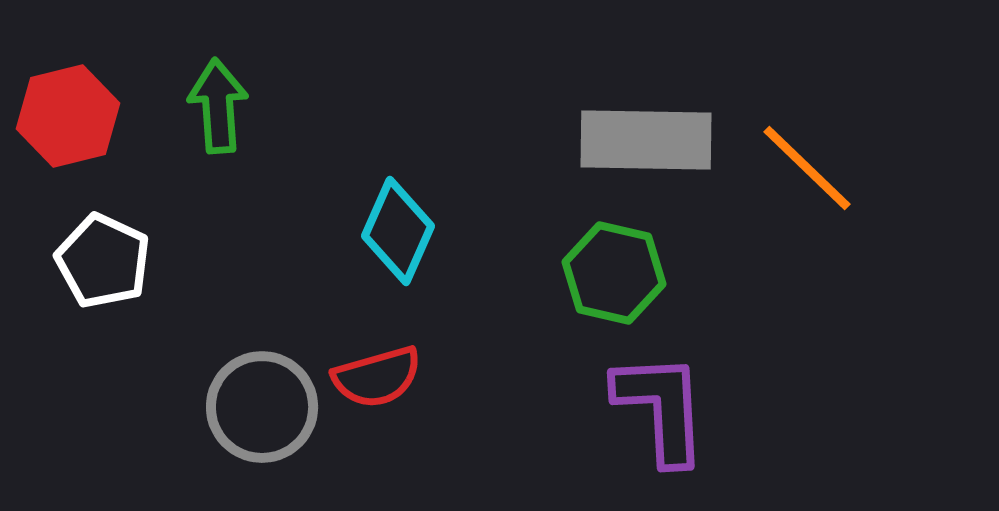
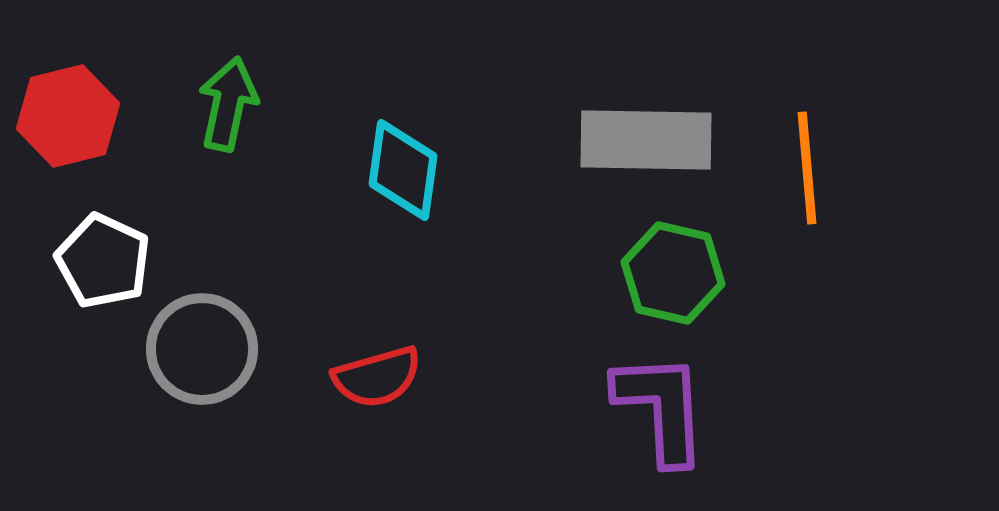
green arrow: moved 10 px right, 2 px up; rotated 16 degrees clockwise
orange line: rotated 41 degrees clockwise
cyan diamond: moved 5 px right, 61 px up; rotated 16 degrees counterclockwise
green hexagon: moved 59 px right
gray circle: moved 60 px left, 58 px up
